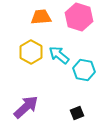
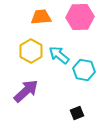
pink hexagon: moved 1 px right; rotated 20 degrees counterclockwise
yellow hexagon: moved 1 px up
purple arrow: moved 16 px up
